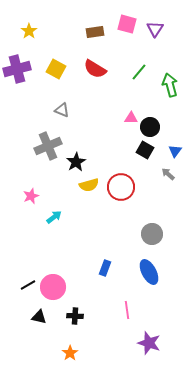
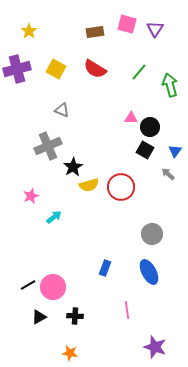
black star: moved 3 px left, 5 px down
black triangle: rotated 42 degrees counterclockwise
purple star: moved 6 px right, 4 px down
orange star: rotated 28 degrees counterclockwise
